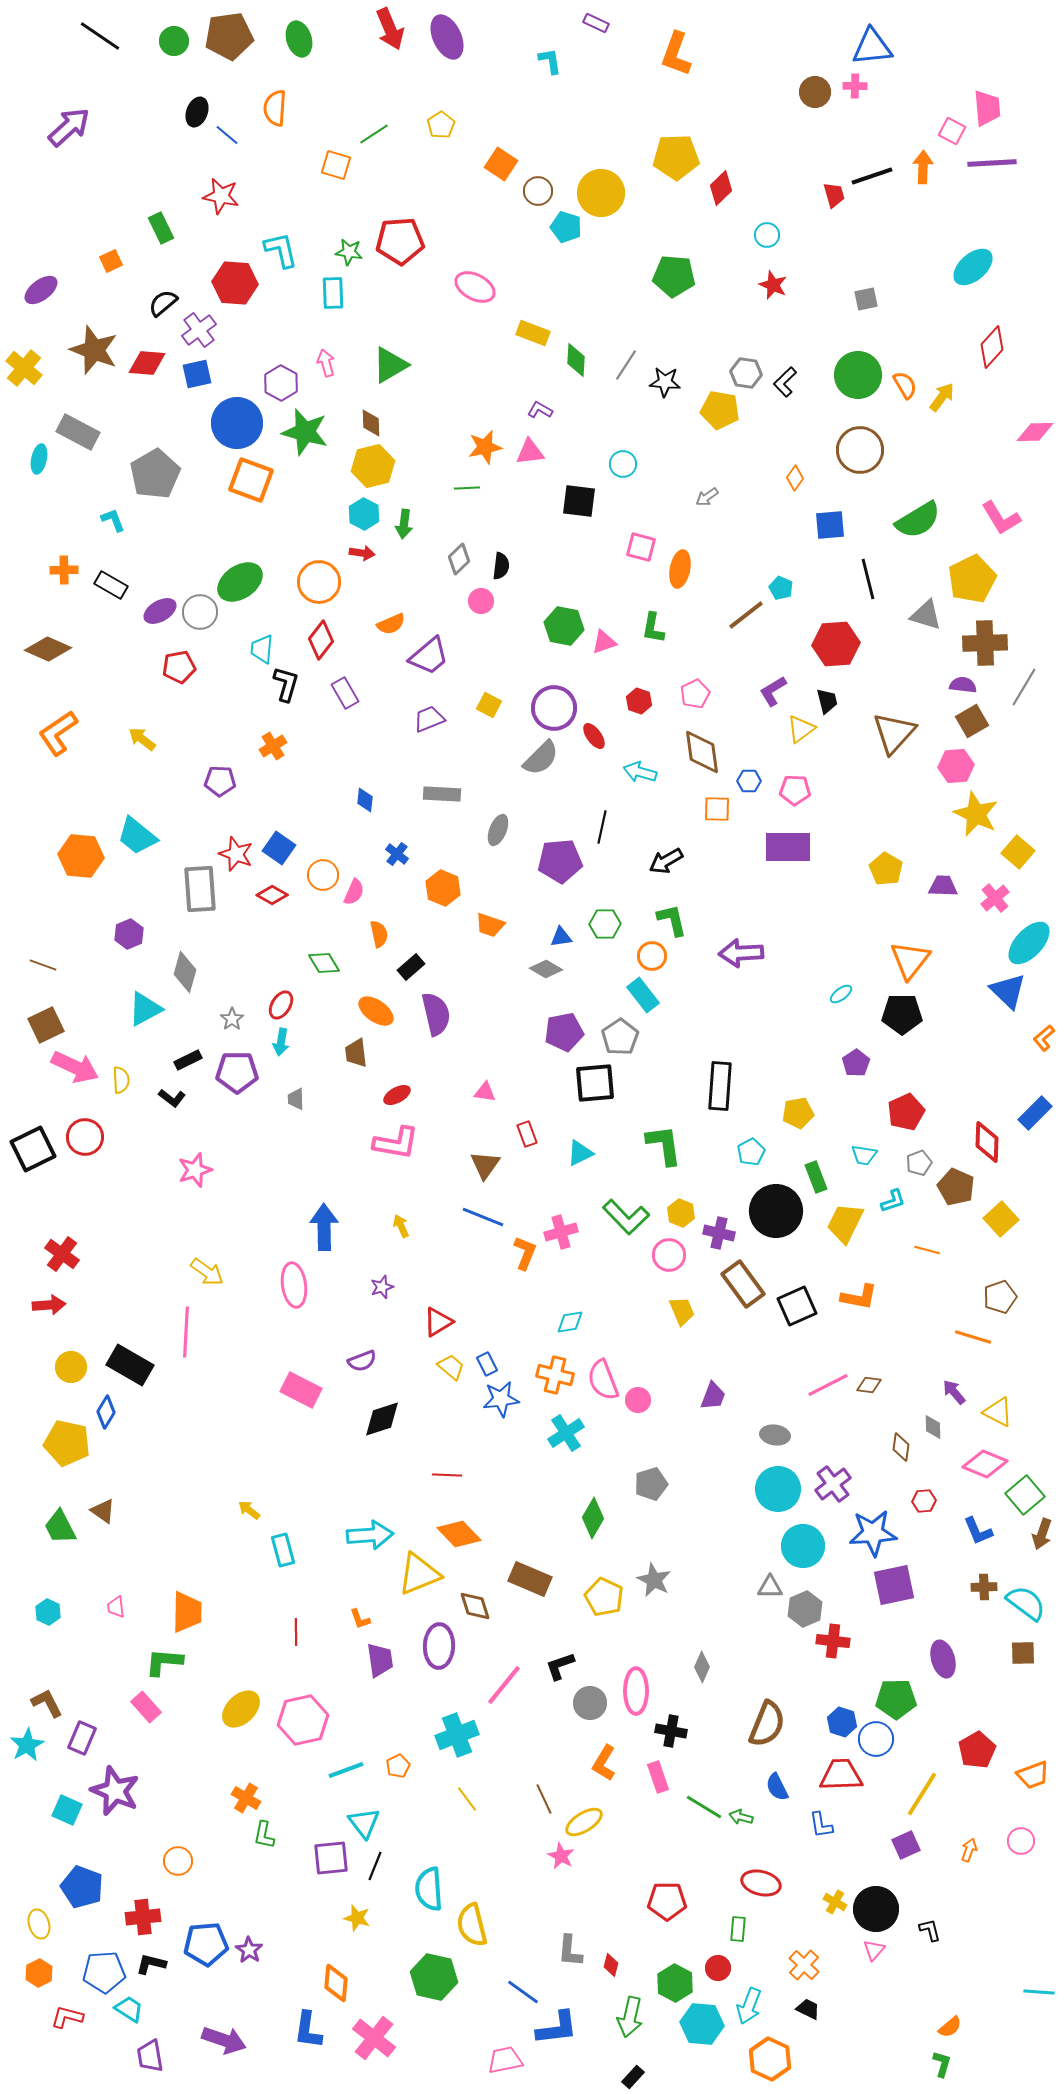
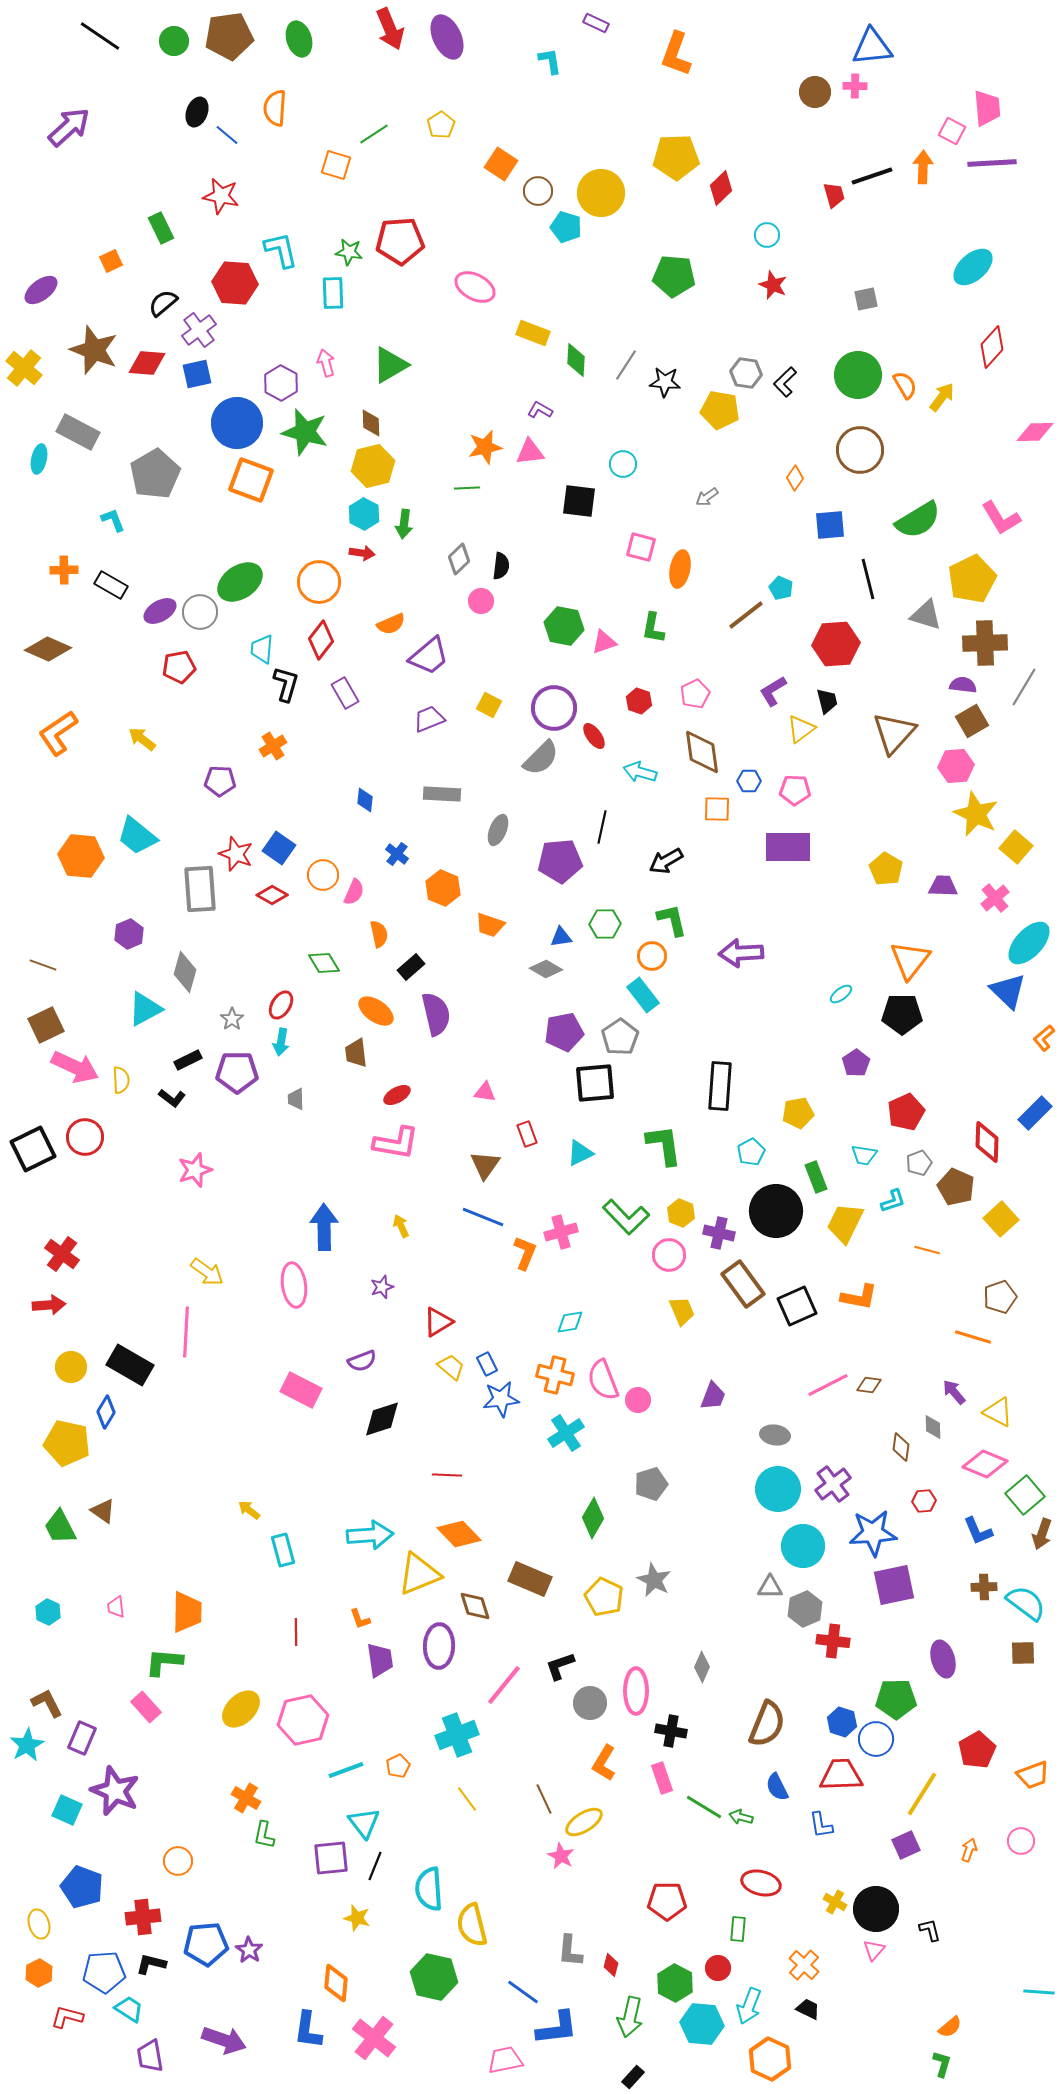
yellow square at (1018, 852): moved 2 px left, 5 px up
pink rectangle at (658, 1777): moved 4 px right, 1 px down
